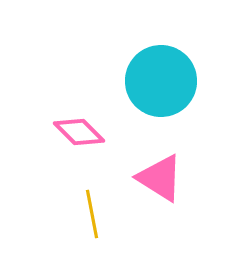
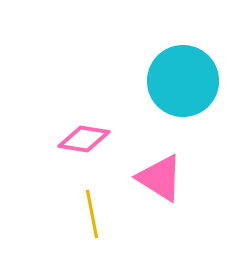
cyan circle: moved 22 px right
pink diamond: moved 5 px right, 7 px down; rotated 36 degrees counterclockwise
